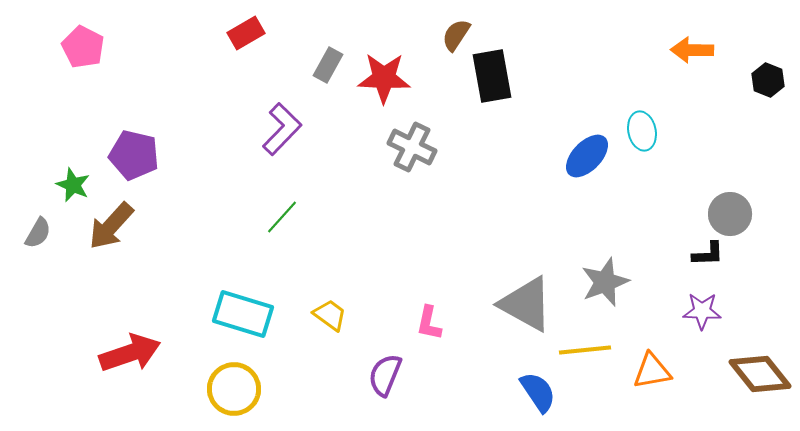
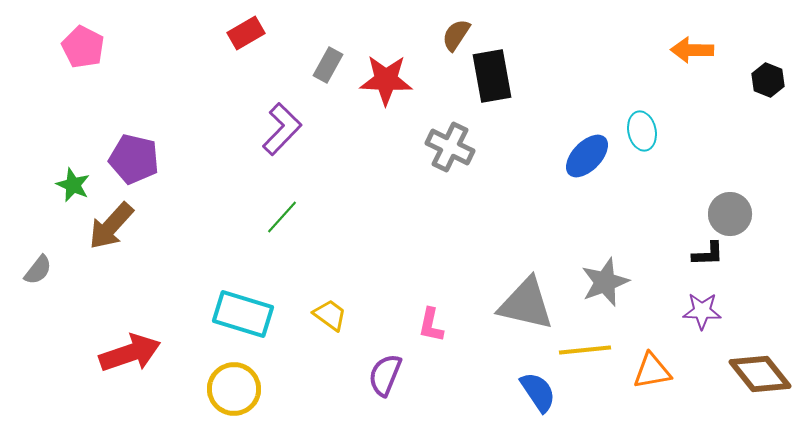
red star: moved 2 px right, 2 px down
gray cross: moved 38 px right
purple pentagon: moved 4 px down
gray semicircle: moved 37 px down; rotated 8 degrees clockwise
gray triangle: rotated 16 degrees counterclockwise
pink L-shape: moved 2 px right, 2 px down
